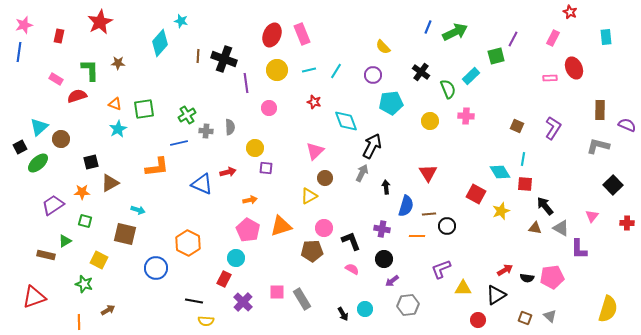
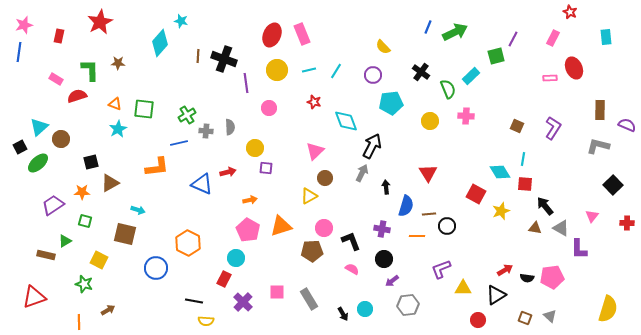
green square at (144, 109): rotated 15 degrees clockwise
gray rectangle at (302, 299): moved 7 px right
